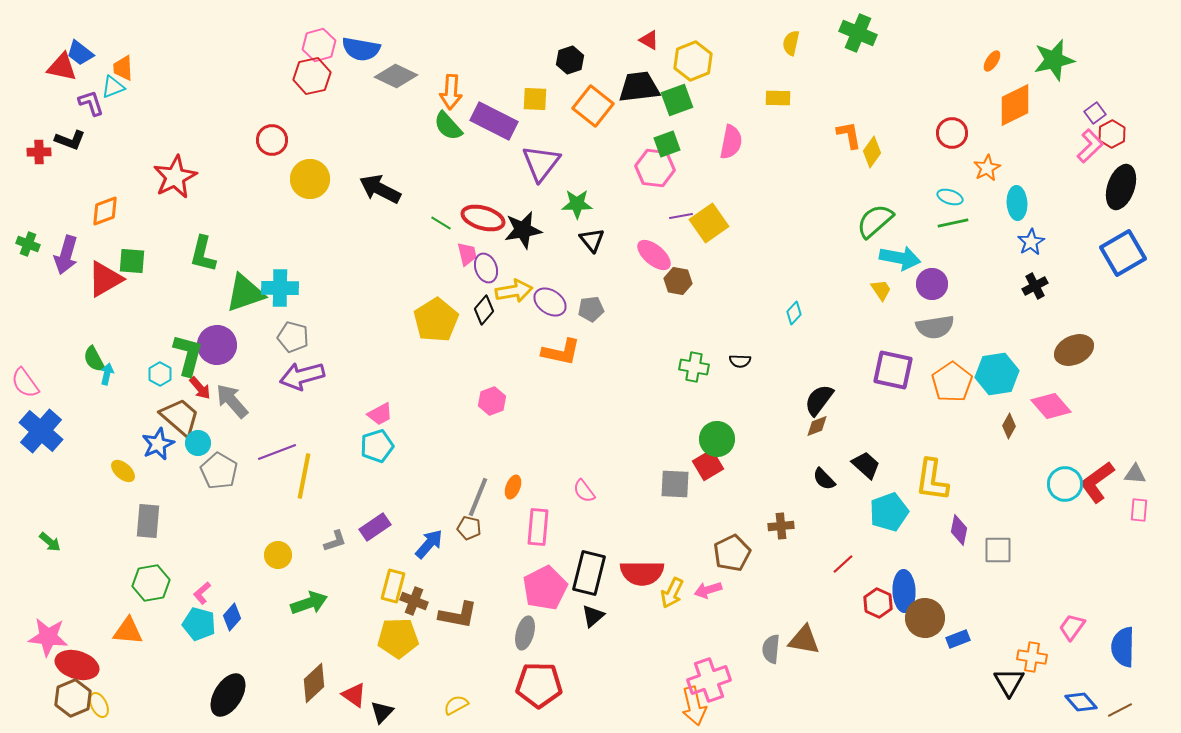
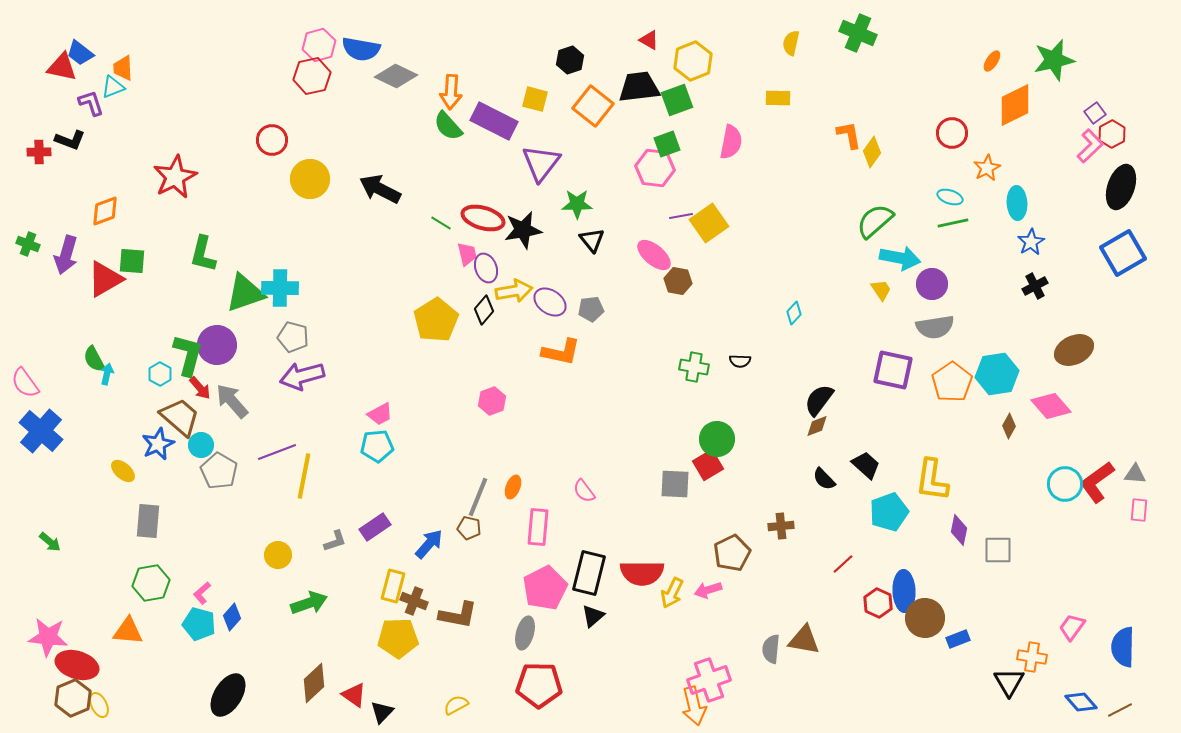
yellow square at (535, 99): rotated 12 degrees clockwise
cyan circle at (198, 443): moved 3 px right, 2 px down
cyan pentagon at (377, 446): rotated 12 degrees clockwise
